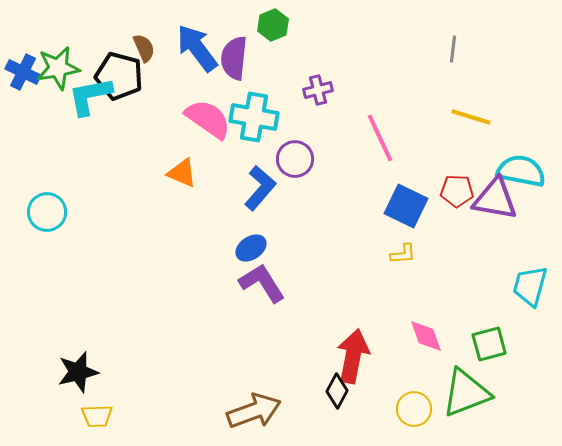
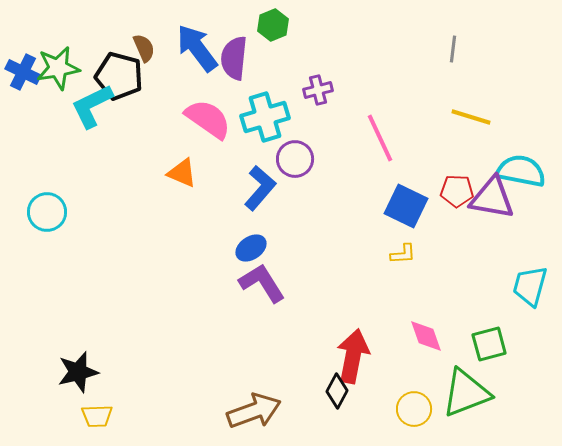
cyan L-shape: moved 2 px right, 10 px down; rotated 15 degrees counterclockwise
cyan cross: moved 11 px right; rotated 27 degrees counterclockwise
purple triangle: moved 3 px left, 1 px up
